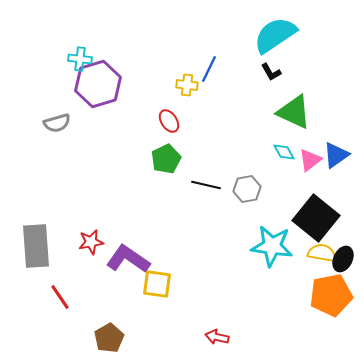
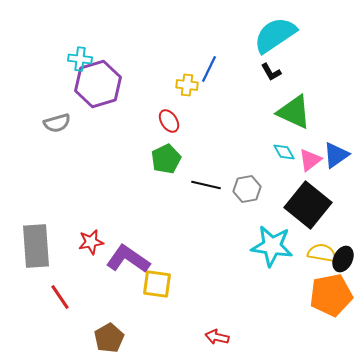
black square: moved 8 px left, 13 px up
